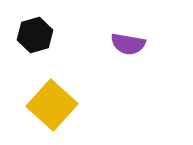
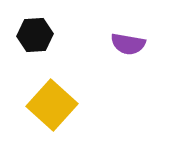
black hexagon: rotated 12 degrees clockwise
